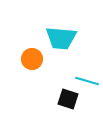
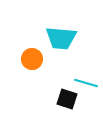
cyan line: moved 1 px left, 2 px down
black square: moved 1 px left
